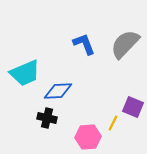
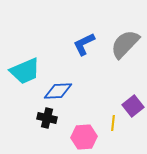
blue L-shape: rotated 95 degrees counterclockwise
cyan trapezoid: moved 2 px up
purple square: moved 1 px up; rotated 30 degrees clockwise
yellow line: rotated 21 degrees counterclockwise
pink hexagon: moved 4 px left
